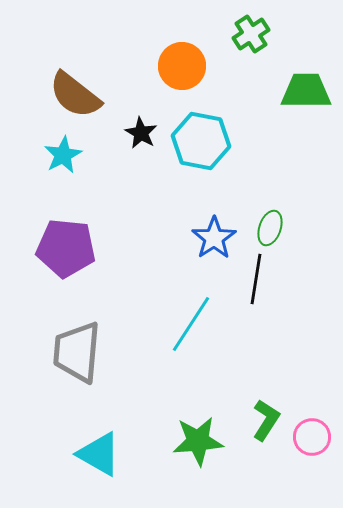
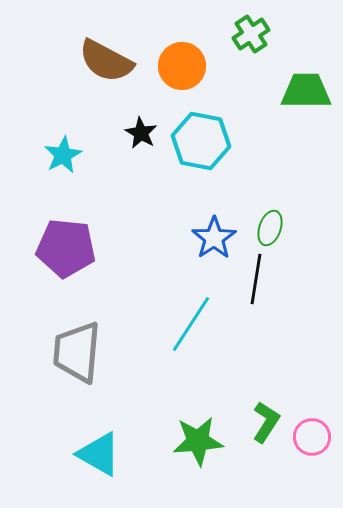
brown semicircle: moved 31 px right, 34 px up; rotated 10 degrees counterclockwise
green L-shape: moved 2 px down
